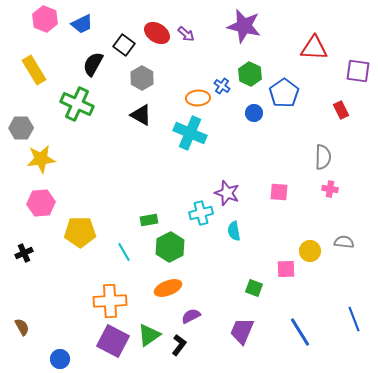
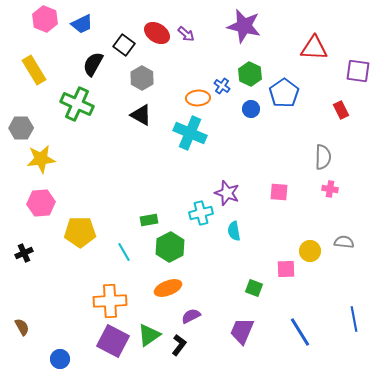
blue circle at (254, 113): moved 3 px left, 4 px up
blue line at (354, 319): rotated 10 degrees clockwise
